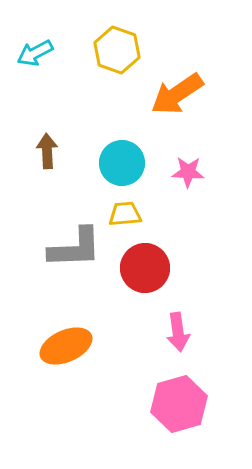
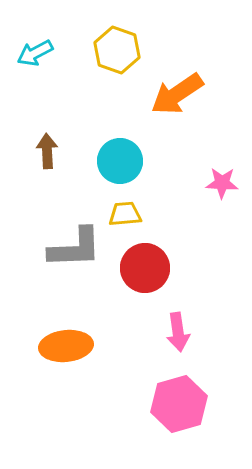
cyan circle: moved 2 px left, 2 px up
pink star: moved 34 px right, 11 px down
orange ellipse: rotated 18 degrees clockwise
